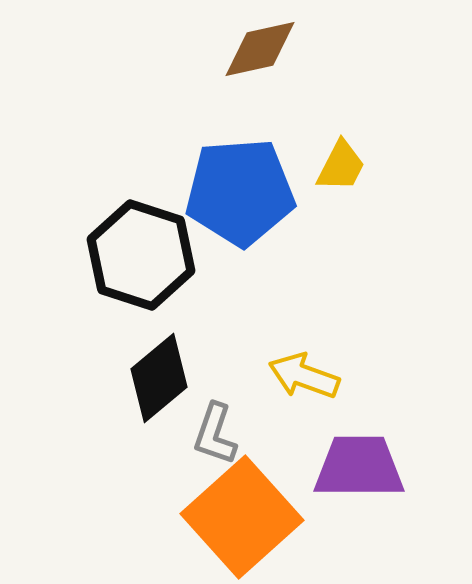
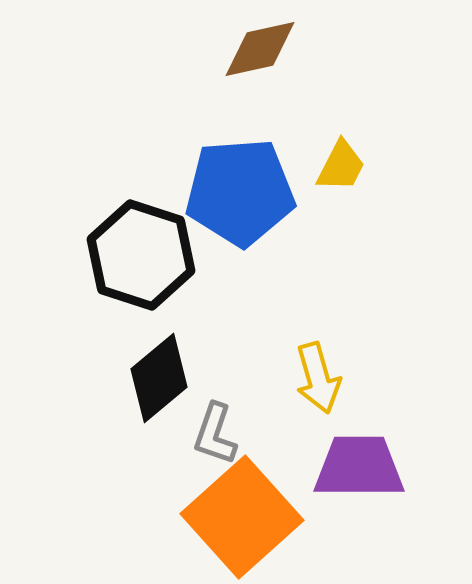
yellow arrow: moved 14 px right, 2 px down; rotated 126 degrees counterclockwise
